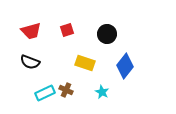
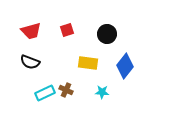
yellow rectangle: moved 3 px right; rotated 12 degrees counterclockwise
cyan star: rotated 24 degrees counterclockwise
